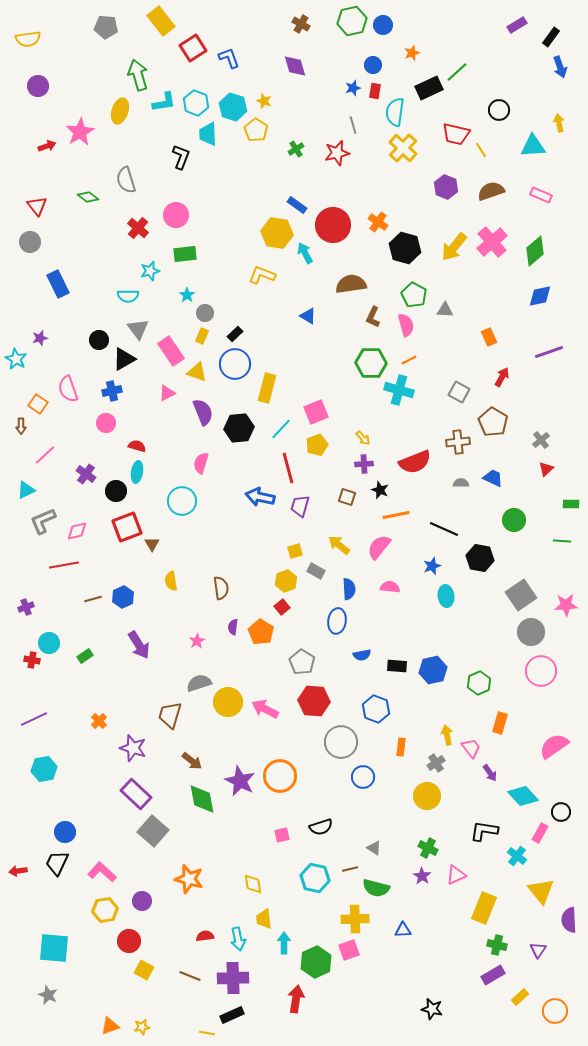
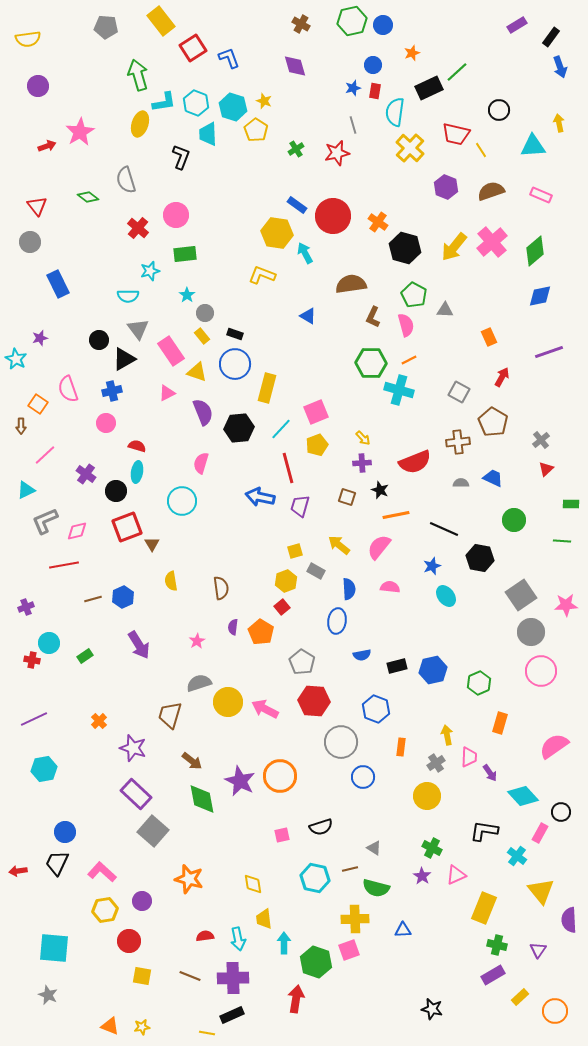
yellow ellipse at (120, 111): moved 20 px right, 13 px down
yellow cross at (403, 148): moved 7 px right
red circle at (333, 225): moved 9 px up
black rectangle at (235, 334): rotated 63 degrees clockwise
yellow rectangle at (202, 336): rotated 63 degrees counterclockwise
purple cross at (364, 464): moved 2 px left, 1 px up
gray L-shape at (43, 521): moved 2 px right
cyan ellipse at (446, 596): rotated 30 degrees counterclockwise
black rectangle at (397, 666): rotated 18 degrees counterclockwise
pink trapezoid at (471, 748): moved 2 px left, 9 px down; rotated 40 degrees clockwise
green cross at (428, 848): moved 4 px right
green hexagon at (316, 962): rotated 16 degrees counterclockwise
yellow square at (144, 970): moved 2 px left, 6 px down; rotated 18 degrees counterclockwise
orange triangle at (110, 1026): rotated 42 degrees clockwise
